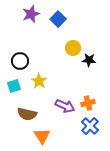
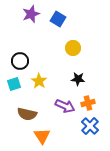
blue square: rotated 14 degrees counterclockwise
black star: moved 11 px left, 19 px down
cyan square: moved 2 px up
